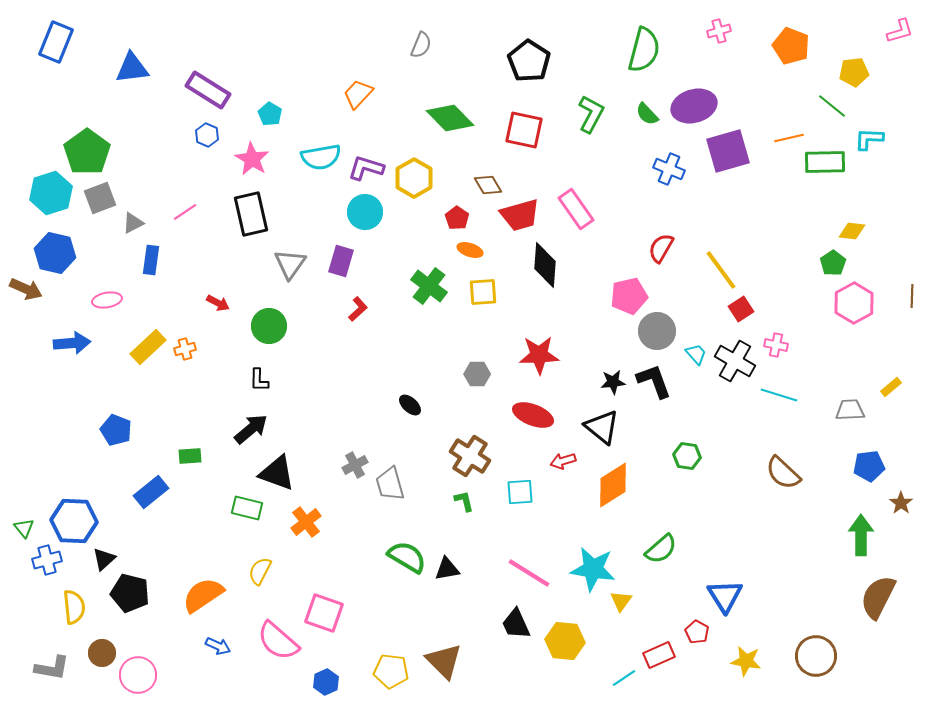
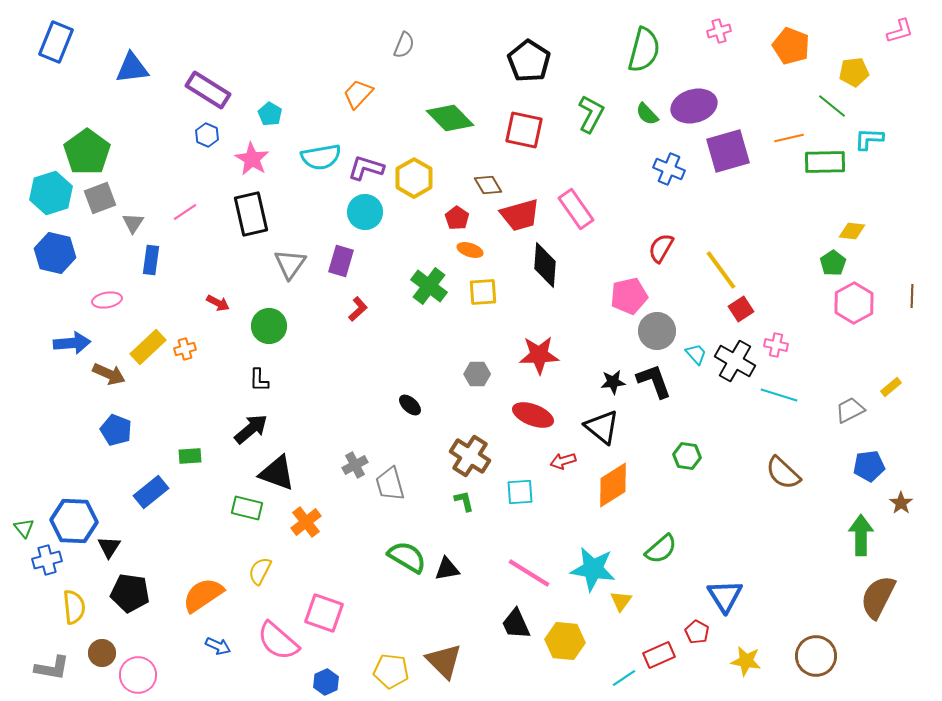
gray semicircle at (421, 45): moved 17 px left
gray triangle at (133, 223): rotated 30 degrees counterclockwise
brown arrow at (26, 289): moved 83 px right, 85 px down
gray trapezoid at (850, 410): rotated 24 degrees counterclockwise
black triangle at (104, 559): moved 5 px right, 12 px up; rotated 15 degrees counterclockwise
black pentagon at (130, 593): rotated 6 degrees counterclockwise
